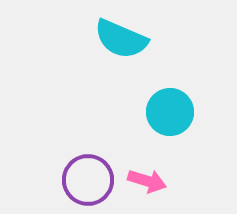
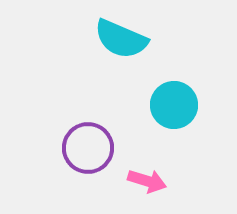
cyan circle: moved 4 px right, 7 px up
purple circle: moved 32 px up
